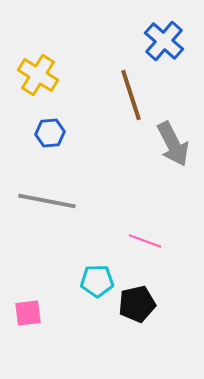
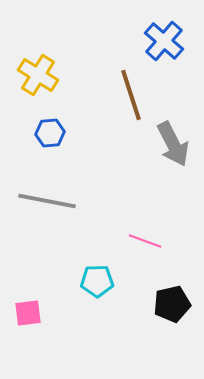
black pentagon: moved 35 px right
